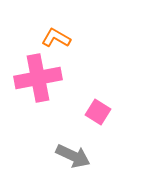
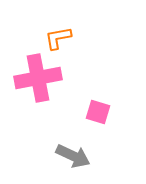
orange L-shape: moved 2 px right; rotated 40 degrees counterclockwise
pink square: rotated 15 degrees counterclockwise
